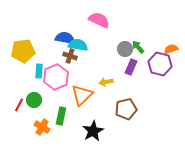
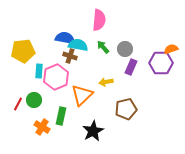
pink semicircle: rotated 70 degrees clockwise
green arrow: moved 35 px left
purple hexagon: moved 1 px right, 1 px up; rotated 15 degrees counterclockwise
red line: moved 1 px left, 1 px up
